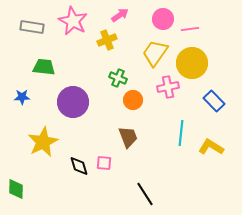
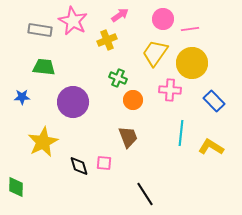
gray rectangle: moved 8 px right, 3 px down
pink cross: moved 2 px right, 3 px down; rotated 15 degrees clockwise
green diamond: moved 2 px up
